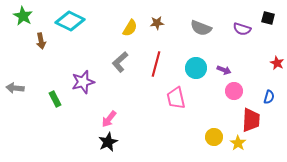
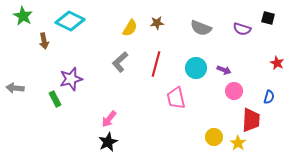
brown arrow: moved 3 px right
purple star: moved 12 px left, 3 px up
